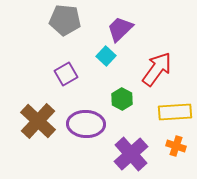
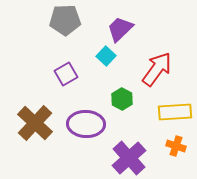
gray pentagon: rotated 8 degrees counterclockwise
brown cross: moved 3 px left, 2 px down
purple cross: moved 2 px left, 4 px down
